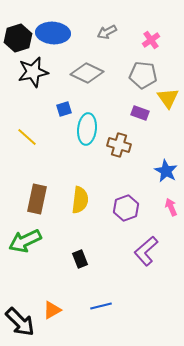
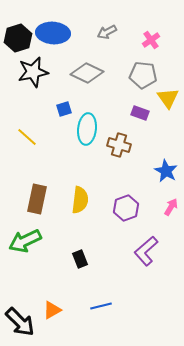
pink arrow: rotated 54 degrees clockwise
